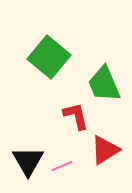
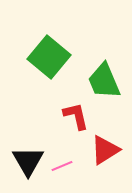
green trapezoid: moved 3 px up
